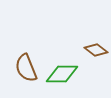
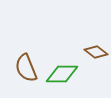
brown diamond: moved 2 px down
